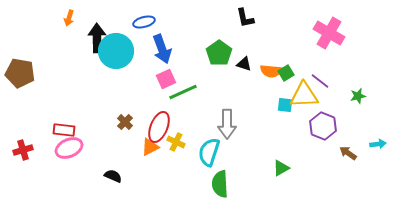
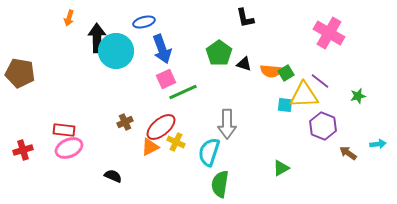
brown cross: rotated 21 degrees clockwise
red ellipse: moved 2 px right; rotated 28 degrees clockwise
green semicircle: rotated 12 degrees clockwise
